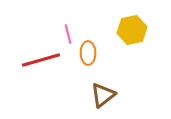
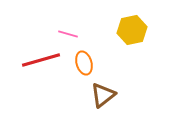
pink line: rotated 60 degrees counterclockwise
orange ellipse: moved 4 px left, 10 px down; rotated 15 degrees counterclockwise
